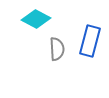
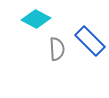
blue rectangle: rotated 60 degrees counterclockwise
